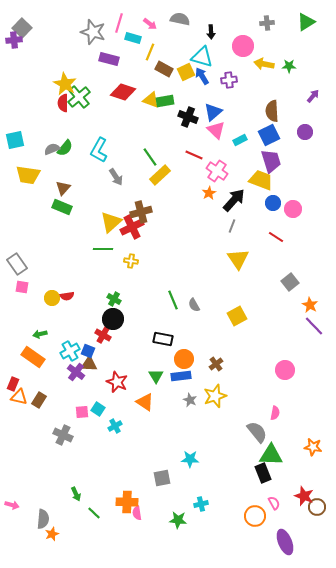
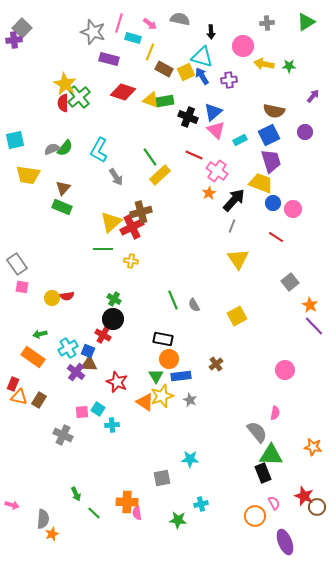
brown semicircle at (272, 111): moved 2 px right; rotated 75 degrees counterclockwise
yellow trapezoid at (261, 180): moved 3 px down
cyan cross at (70, 351): moved 2 px left, 3 px up
orange circle at (184, 359): moved 15 px left
yellow star at (215, 396): moved 53 px left
cyan cross at (115, 426): moved 3 px left, 1 px up; rotated 24 degrees clockwise
